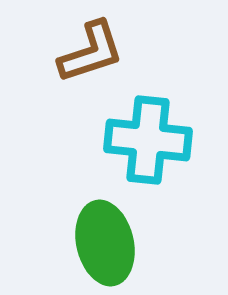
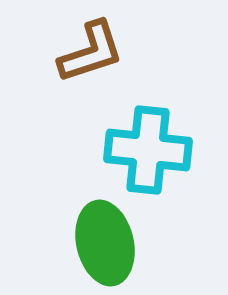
cyan cross: moved 10 px down
